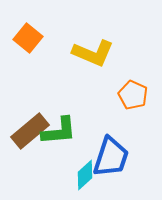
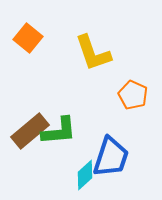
yellow L-shape: rotated 48 degrees clockwise
